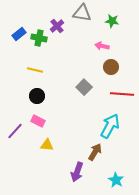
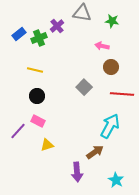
green cross: rotated 35 degrees counterclockwise
purple line: moved 3 px right
yellow triangle: rotated 24 degrees counterclockwise
brown arrow: rotated 24 degrees clockwise
purple arrow: rotated 24 degrees counterclockwise
